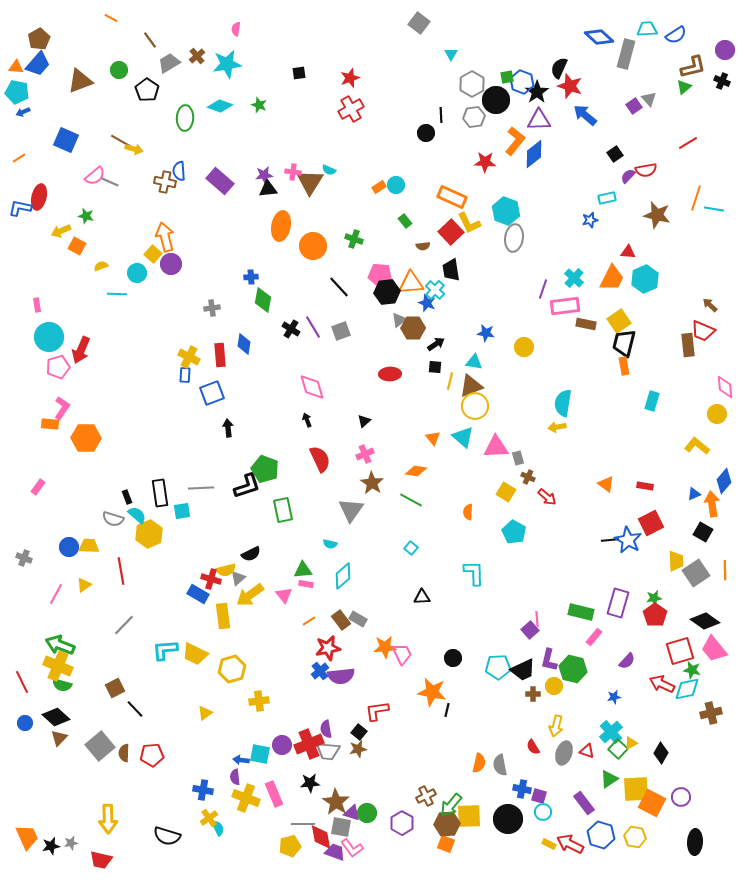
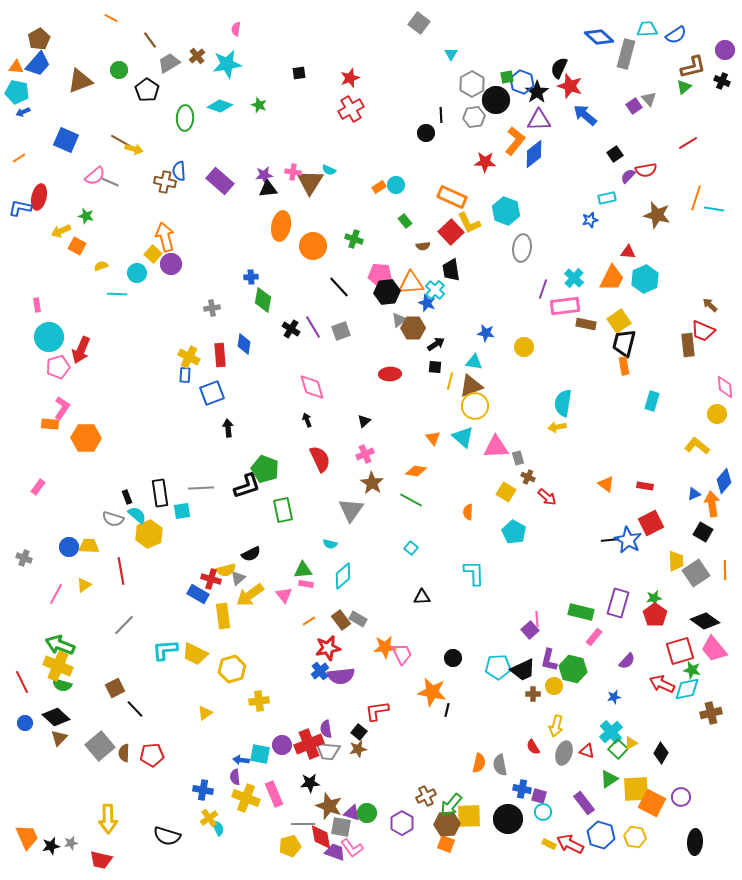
gray ellipse at (514, 238): moved 8 px right, 10 px down
brown star at (336, 802): moved 7 px left, 4 px down; rotated 12 degrees counterclockwise
